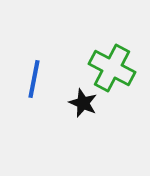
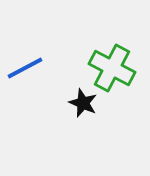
blue line: moved 9 px left, 11 px up; rotated 51 degrees clockwise
